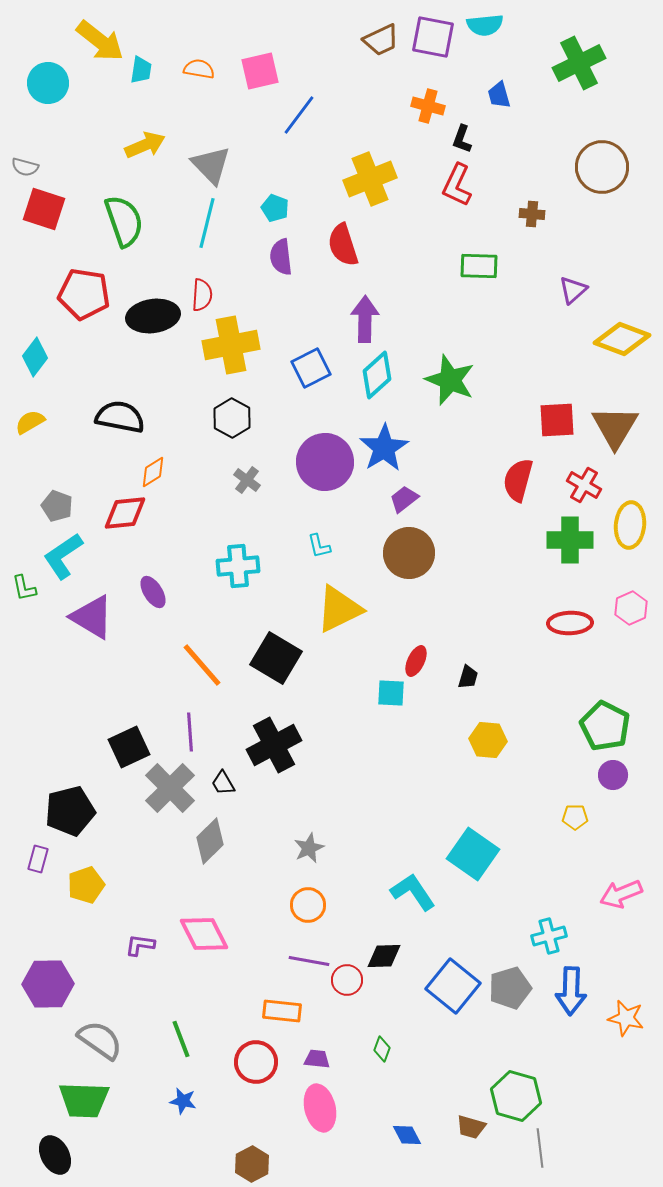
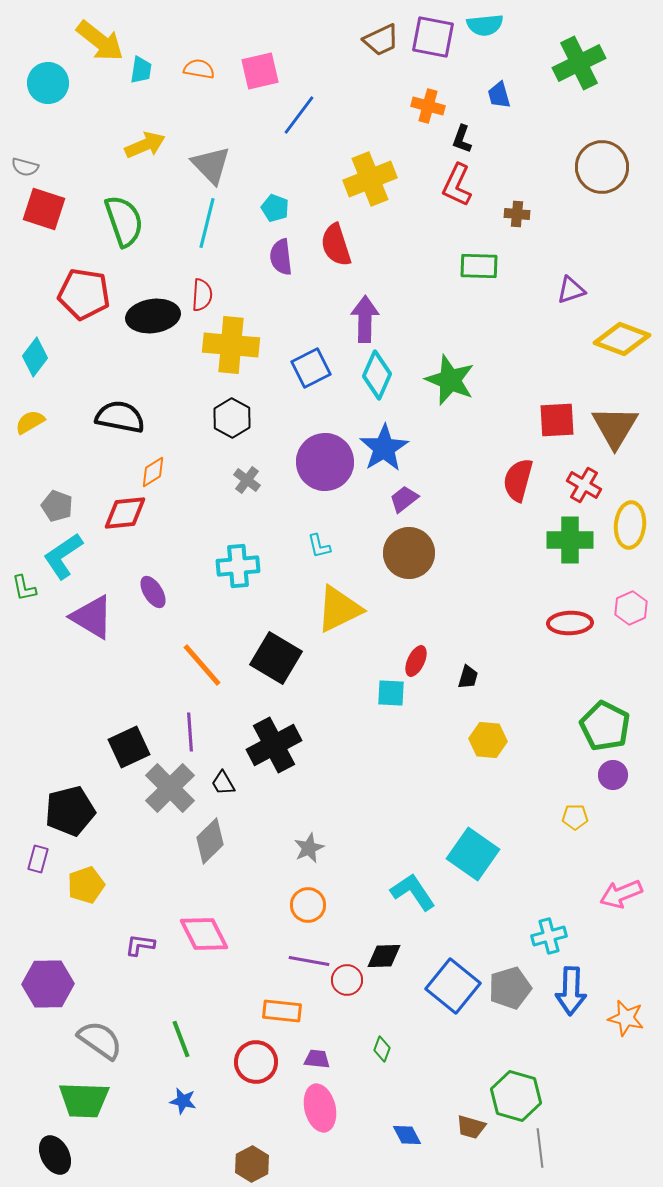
brown cross at (532, 214): moved 15 px left
red semicircle at (343, 245): moved 7 px left
purple triangle at (573, 290): moved 2 px left; rotated 24 degrees clockwise
yellow cross at (231, 345): rotated 16 degrees clockwise
cyan diamond at (377, 375): rotated 24 degrees counterclockwise
